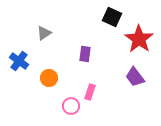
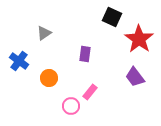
pink rectangle: rotated 21 degrees clockwise
